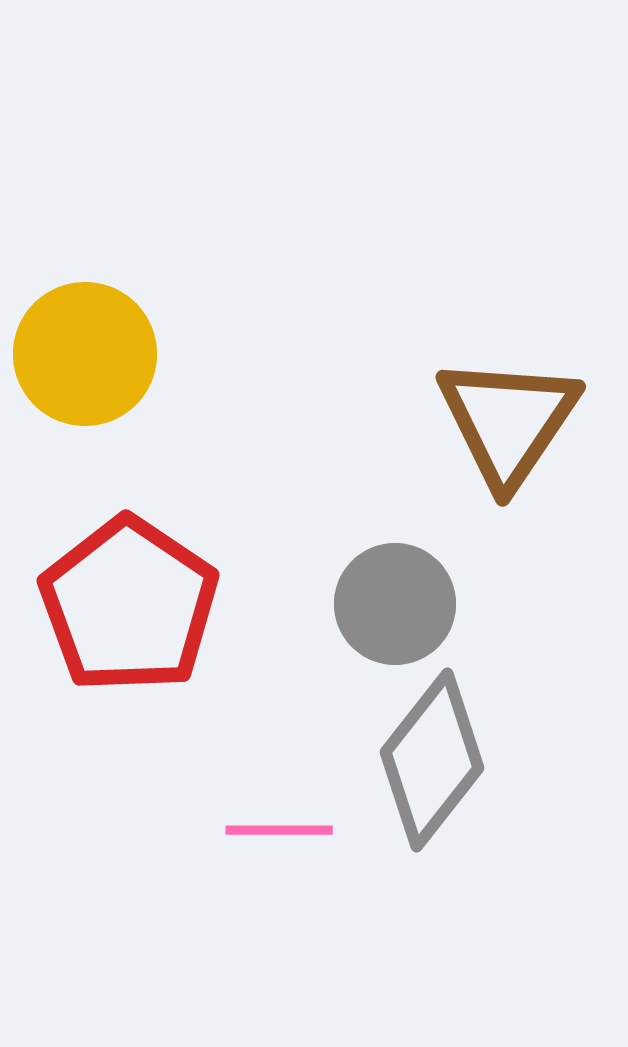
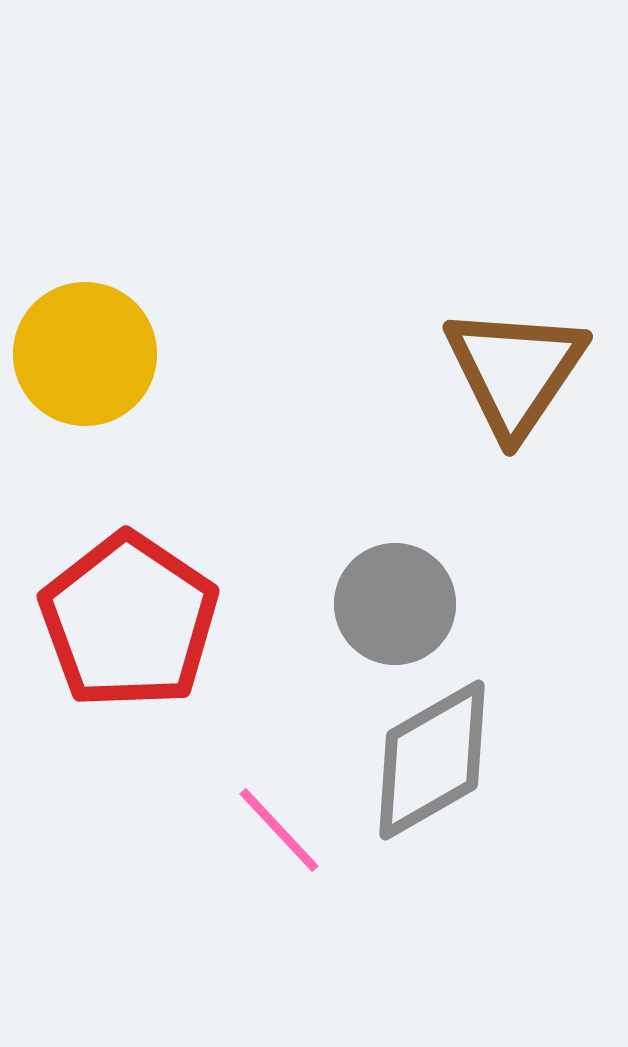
brown triangle: moved 7 px right, 50 px up
red pentagon: moved 16 px down
gray diamond: rotated 22 degrees clockwise
pink line: rotated 47 degrees clockwise
